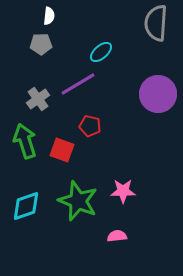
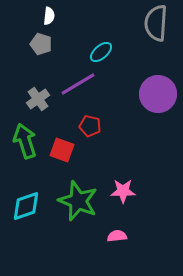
gray pentagon: rotated 20 degrees clockwise
